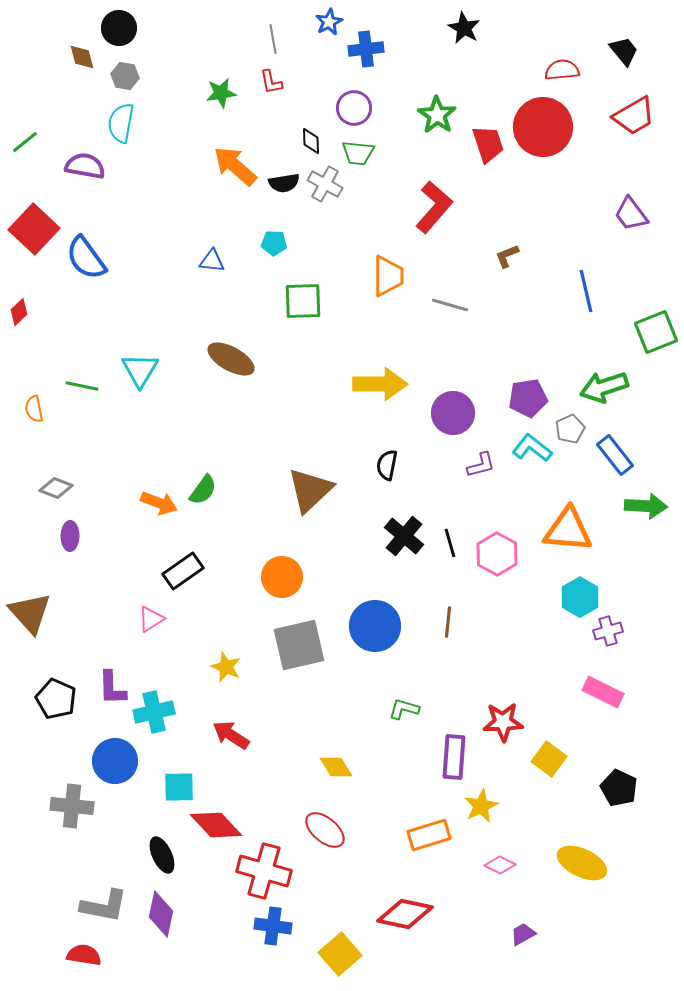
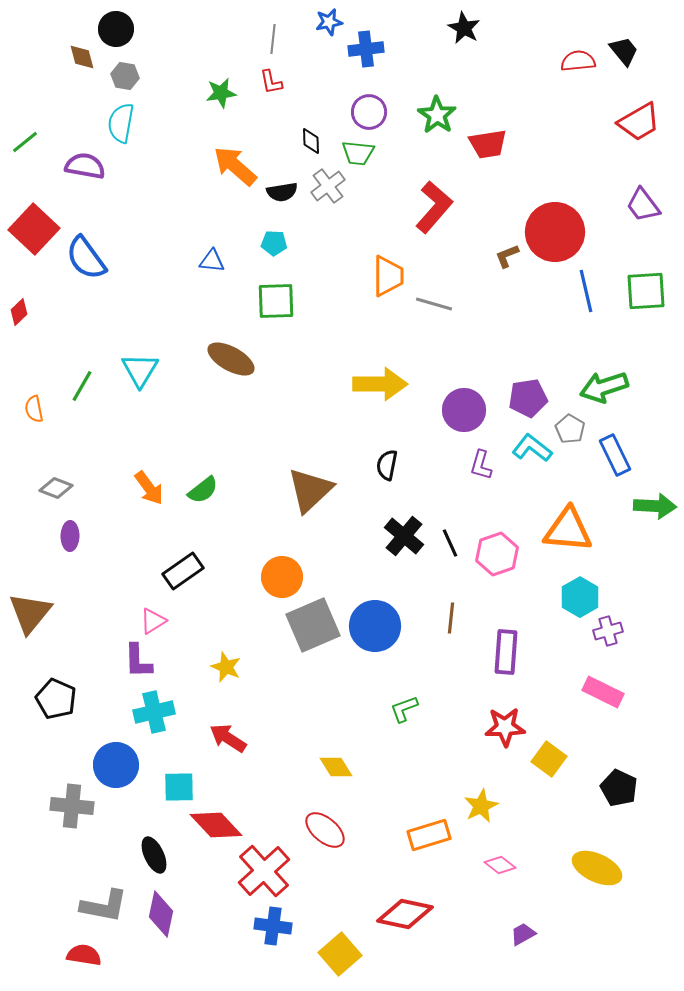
blue star at (329, 22): rotated 16 degrees clockwise
black circle at (119, 28): moved 3 px left, 1 px down
gray line at (273, 39): rotated 16 degrees clockwise
red semicircle at (562, 70): moved 16 px right, 9 px up
purple circle at (354, 108): moved 15 px right, 4 px down
red trapezoid at (634, 116): moved 5 px right, 6 px down
red circle at (543, 127): moved 12 px right, 105 px down
red trapezoid at (488, 144): rotated 99 degrees clockwise
black semicircle at (284, 183): moved 2 px left, 9 px down
gray cross at (325, 184): moved 3 px right, 2 px down; rotated 24 degrees clockwise
purple trapezoid at (631, 214): moved 12 px right, 9 px up
green square at (303, 301): moved 27 px left
gray line at (450, 305): moved 16 px left, 1 px up
green square at (656, 332): moved 10 px left, 41 px up; rotated 18 degrees clockwise
green line at (82, 386): rotated 72 degrees counterclockwise
purple circle at (453, 413): moved 11 px right, 3 px up
gray pentagon at (570, 429): rotated 16 degrees counterclockwise
blue rectangle at (615, 455): rotated 12 degrees clockwise
purple L-shape at (481, 465): rotated 120 degrees clockwise
green semicircle at (203, 490): rotated 16 degrees clockwise
orange arrow at (159, 503): moved 10 px left, 15 px up; rotated 33 degrees clockwise
green arrow at (646, 506): moved 9 px right
black line at (450, 543): rotated 8 degrees counterclockwise
pink hexagon at (497, 554): rotated 12 degrees clockwise
brown triangle at (30, 613): rotated 21 degrees clockwise
pink triangle at (151, 619): moved 2 px right, 2 px down
brown line at (448, 622): moved 3 px right, 4 px up
gray square at (299, 645): moved 14 px right, 20 px up; rotated 10 degrees counterclockwise
purple L-shape at (112, 688): moved 26 px right, 27 px up
green L-shape at (404, 709): rotated 36 degrees counterclockwise
red star at (503, 722): moved 2 px right, 5 px down
red arrow at (231, 735): moved 3 px left, 3 px down
purple rectangle at (454, 757): moved 52 px right, 105 px up
blue circle at (115, 761): moved 1 px right, 4 px down
black ellipse at (162, 855): moved 8 px left
yellow ellipse at (582, 863): moved 15 px right, 5 px down
pink diamond at (500, 865): rotated 12 degrees clockwise
red cross at (264, 871): rotated 32 degrees clockwise
